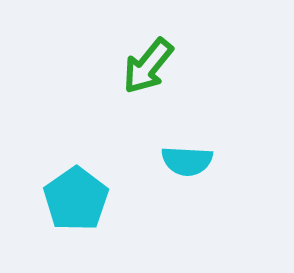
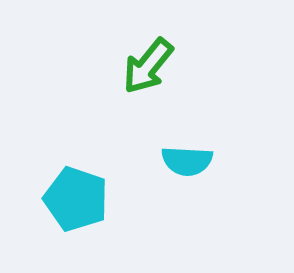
cyan pentagon: rotated 18 degrees counterclockwise
